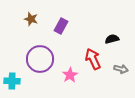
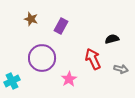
purple circle: moved 2 px right, 1 px up
pink star: moved 1 px left, 4 px down
cyan cross: rotated 28 degrees counterclockwise
